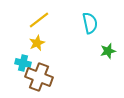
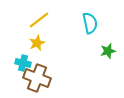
brown cross: moved 2 px left, 1 px down
